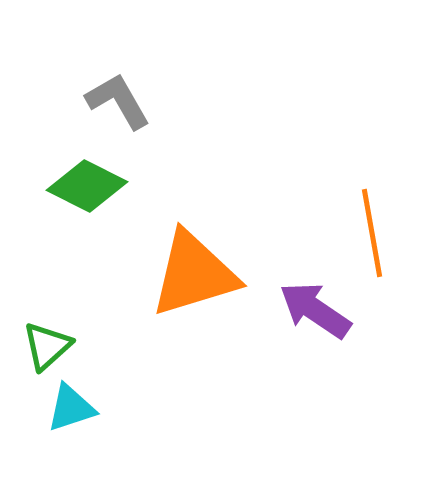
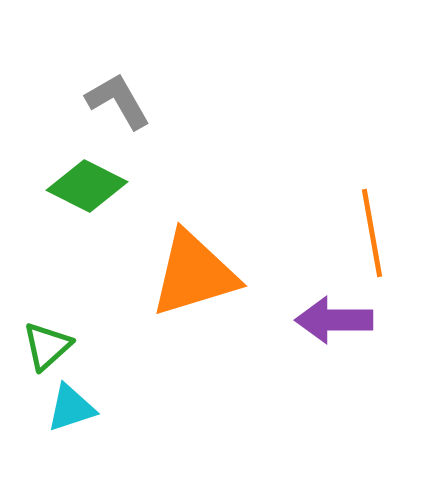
purple arrow: moved 19 px right, 10 px down; rotated 34 degrees counterclockwise
